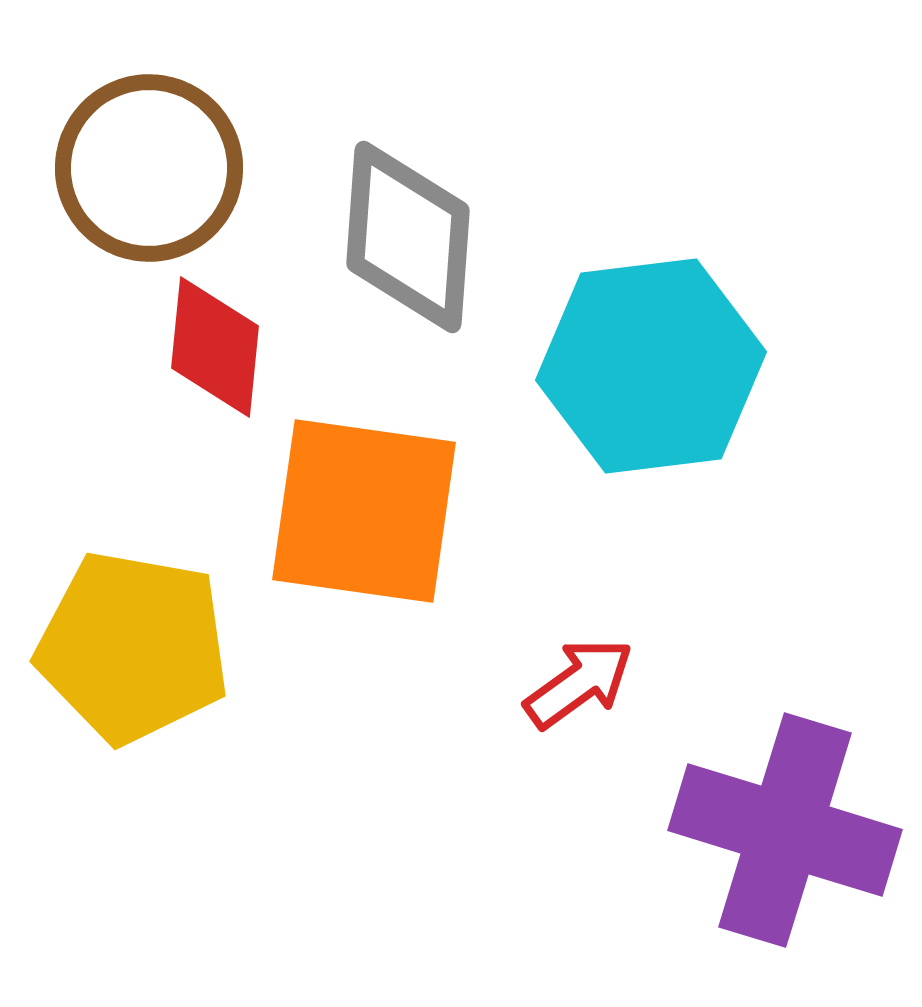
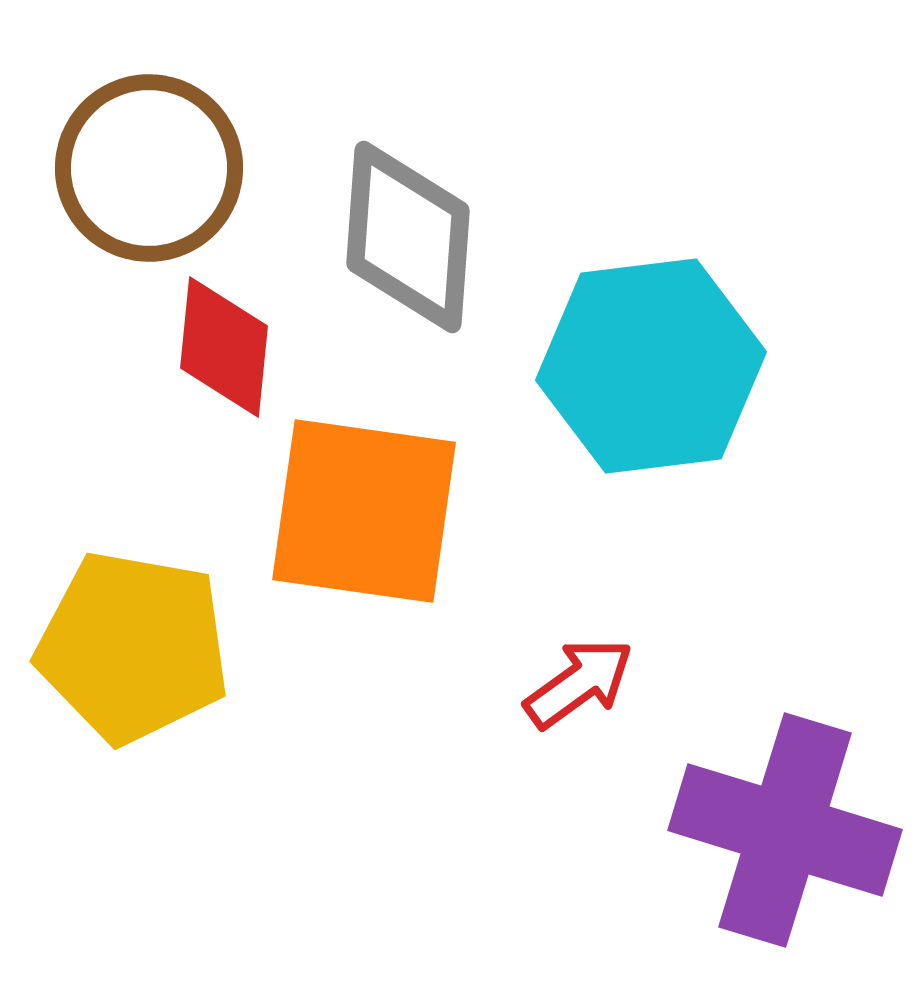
red diamond: moved 9 px right
